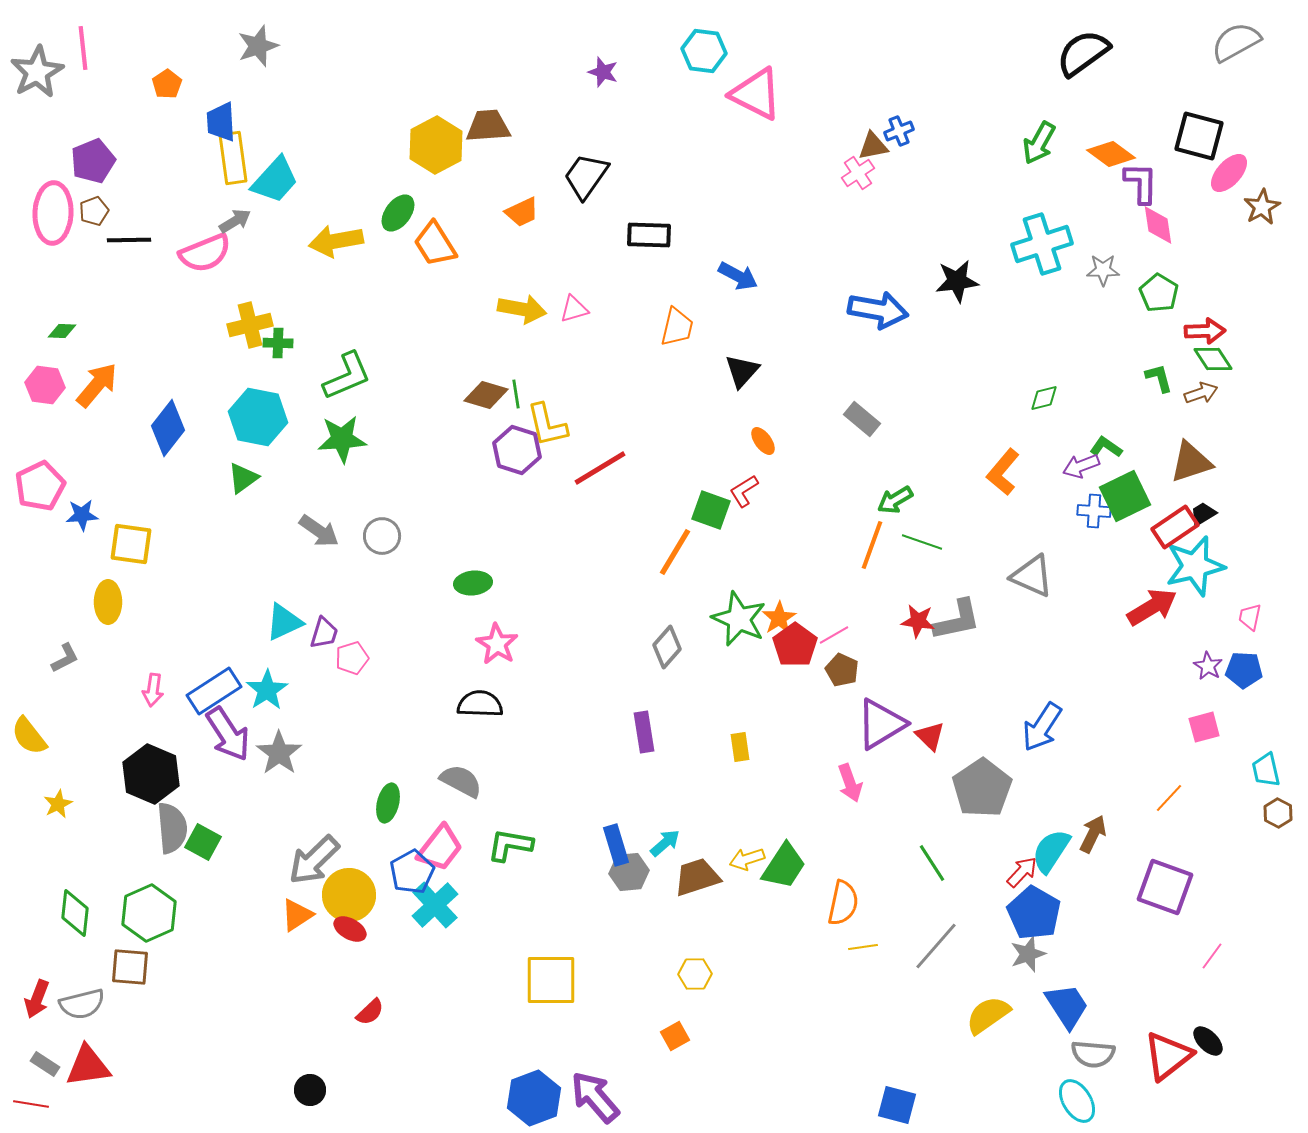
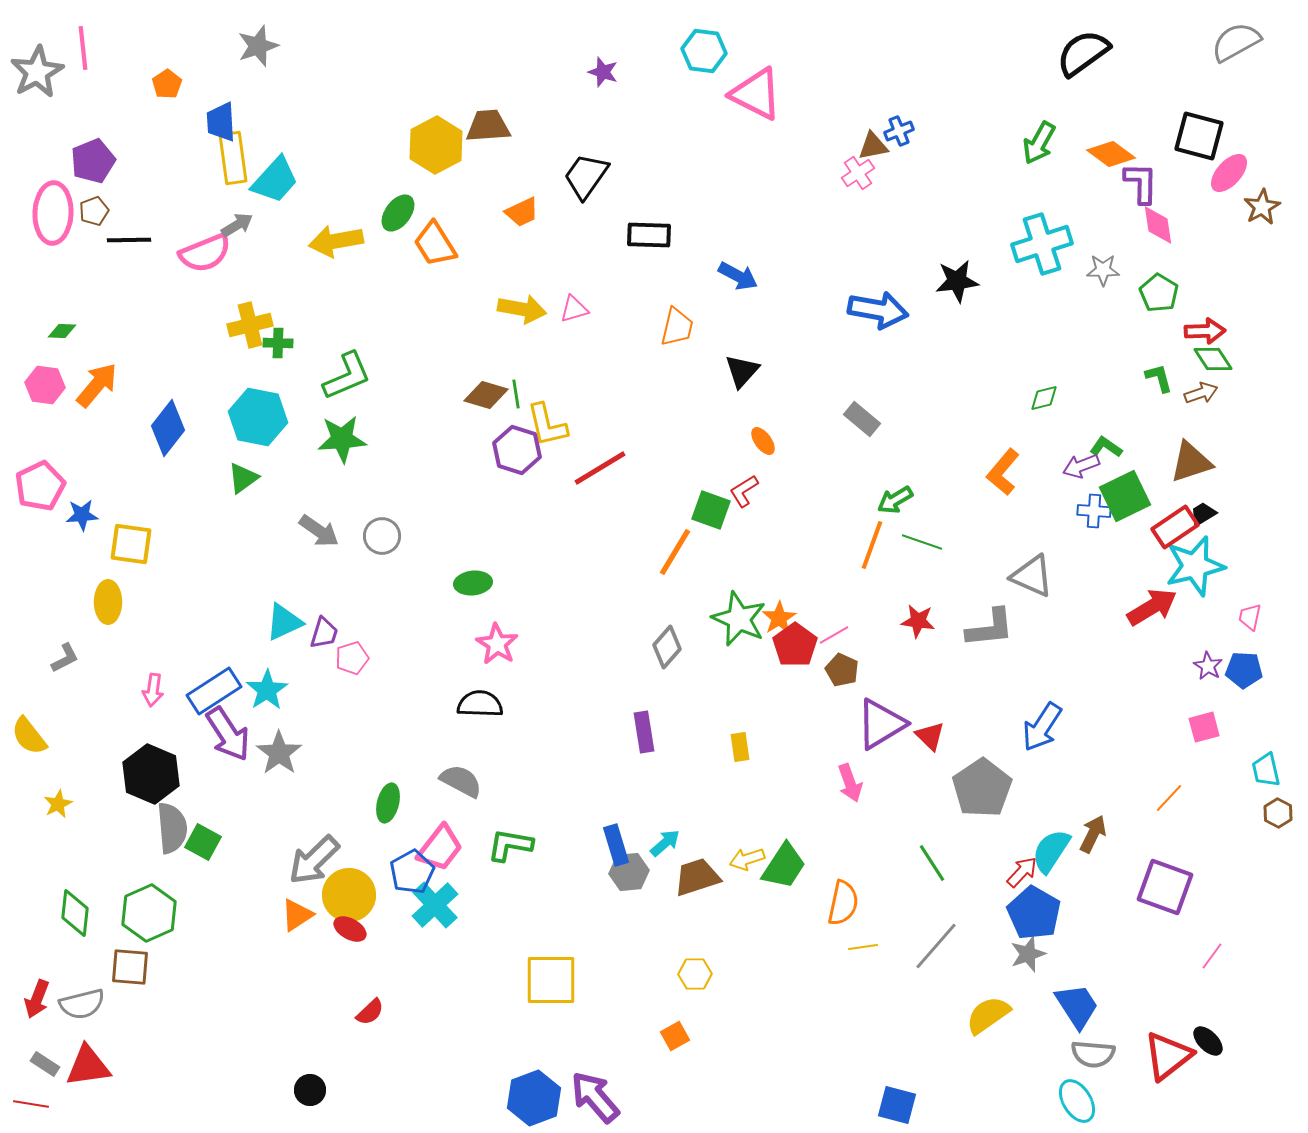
gray arrow at (235, 221): moved 2 px right, 4 px down
gray L-shape at (957, 620): moved 33 px right, 8 px down; rotated 6 degrees clockwise
blue trapezoid at (1067, 1006): moved 10 px right
